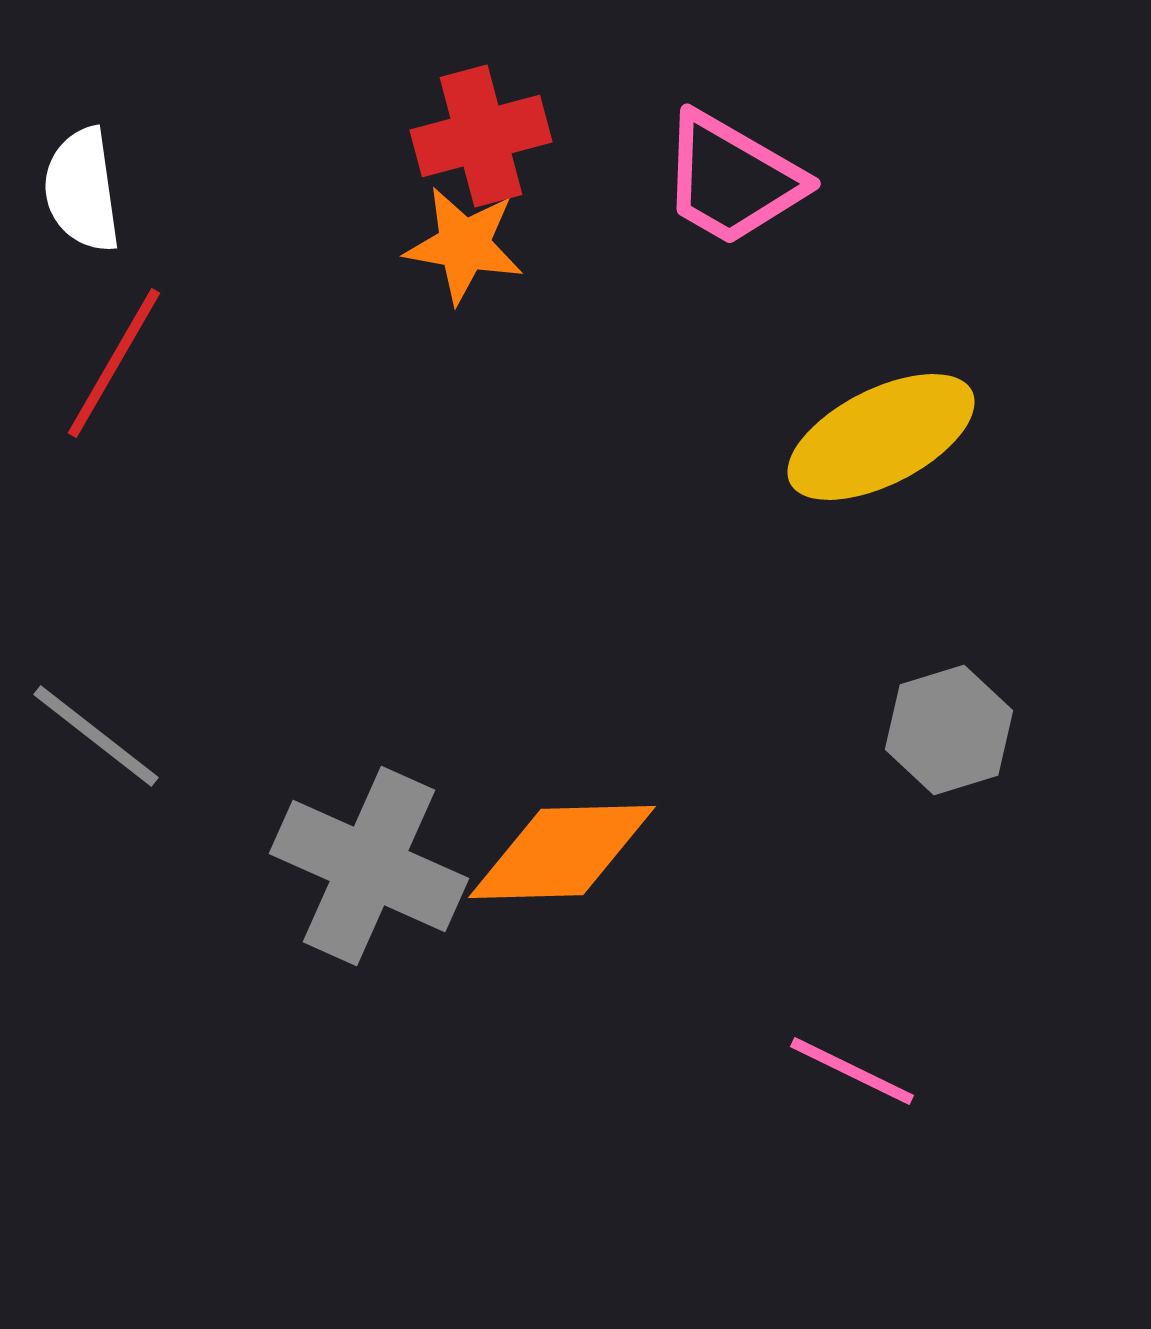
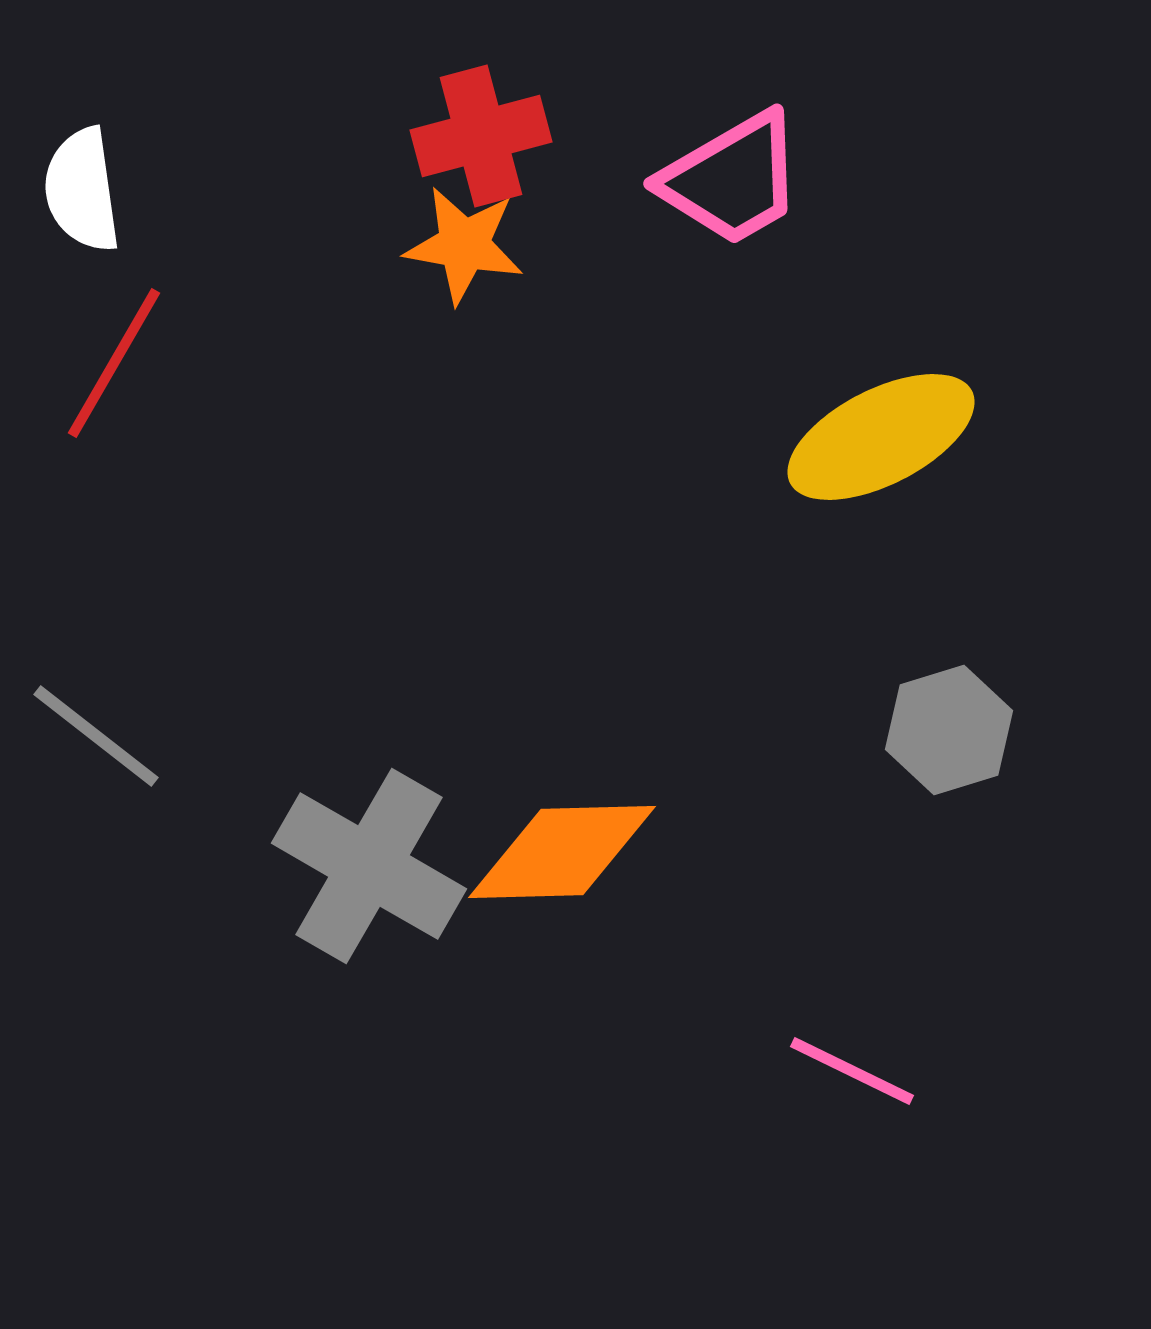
pink trapezoid: rotated 60 degrees counterclockwise
gray cross: rotated 6 degrees clockwise
